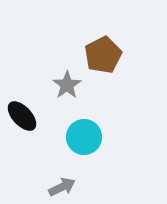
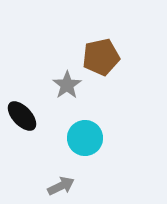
brown pentagon: moved 2 px left, 2 px down; rotated 15 degrees clockwise
cyan circle: moved 1 px right, 1 px down
gray arrow: moved 1 px left, 1 px up
